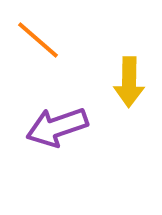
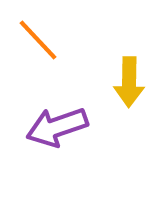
orange line: rotated 6 degrees clockwise
